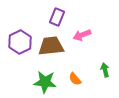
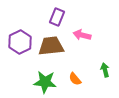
pink arrow: rotated 36 degrees clockwise
